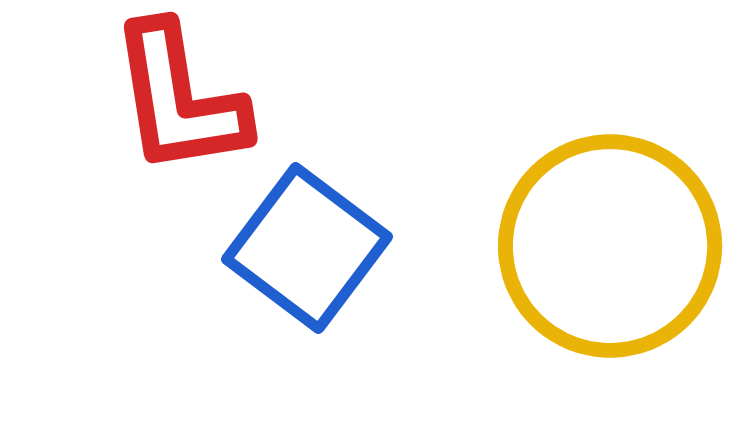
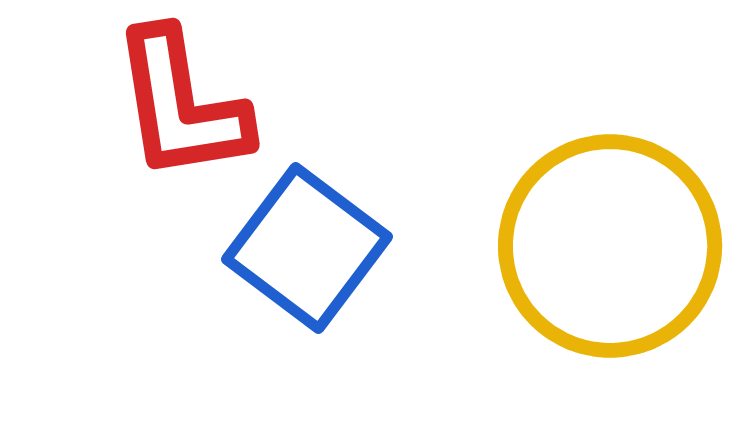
red L-shape: moved 2 px right, 6 px down
